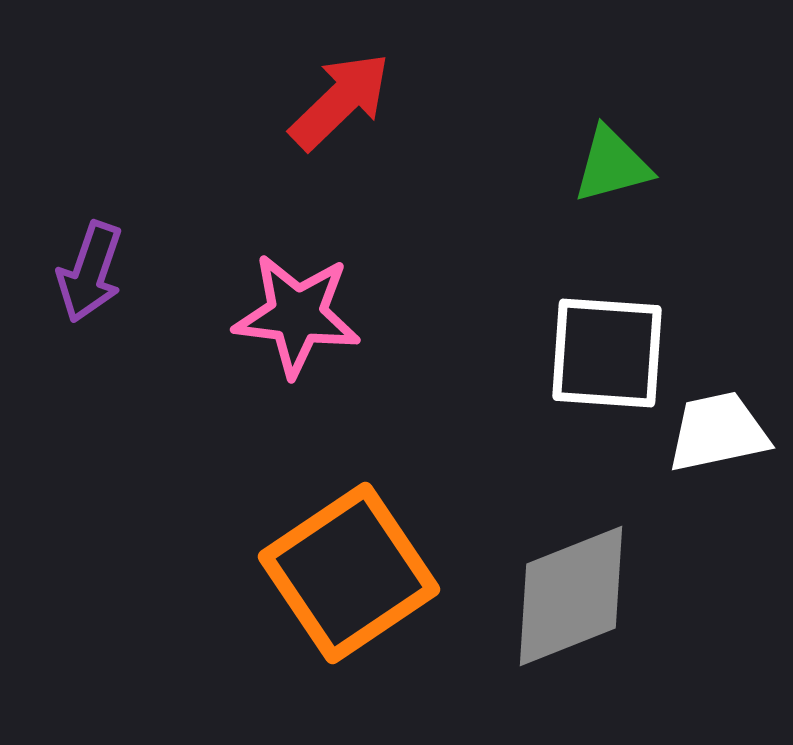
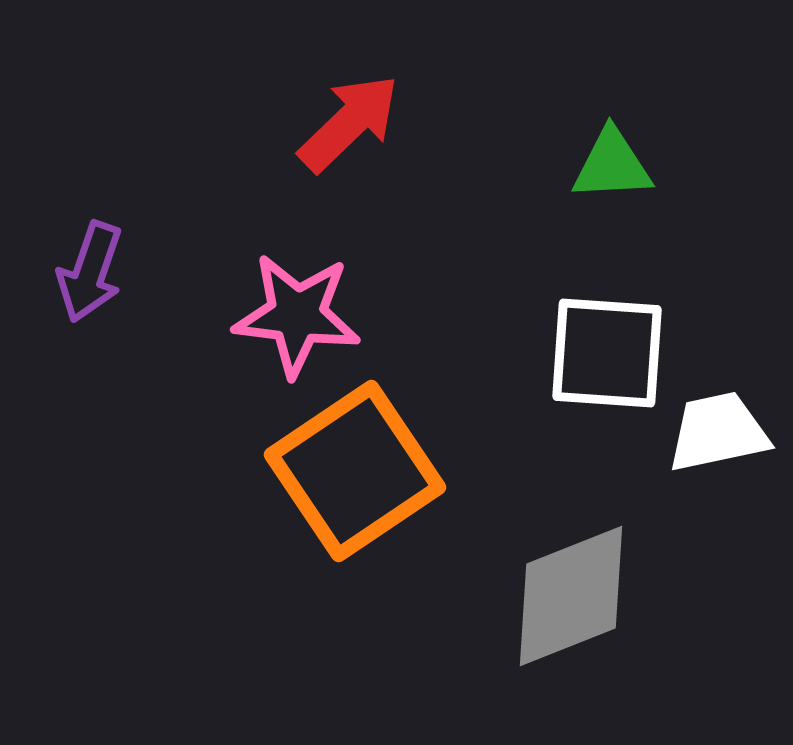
red arrow: moved 9 px right, 22 px down
green triangle: rotated 12 degrees clockwise
orange square: moved 6 px right, 102 px up
